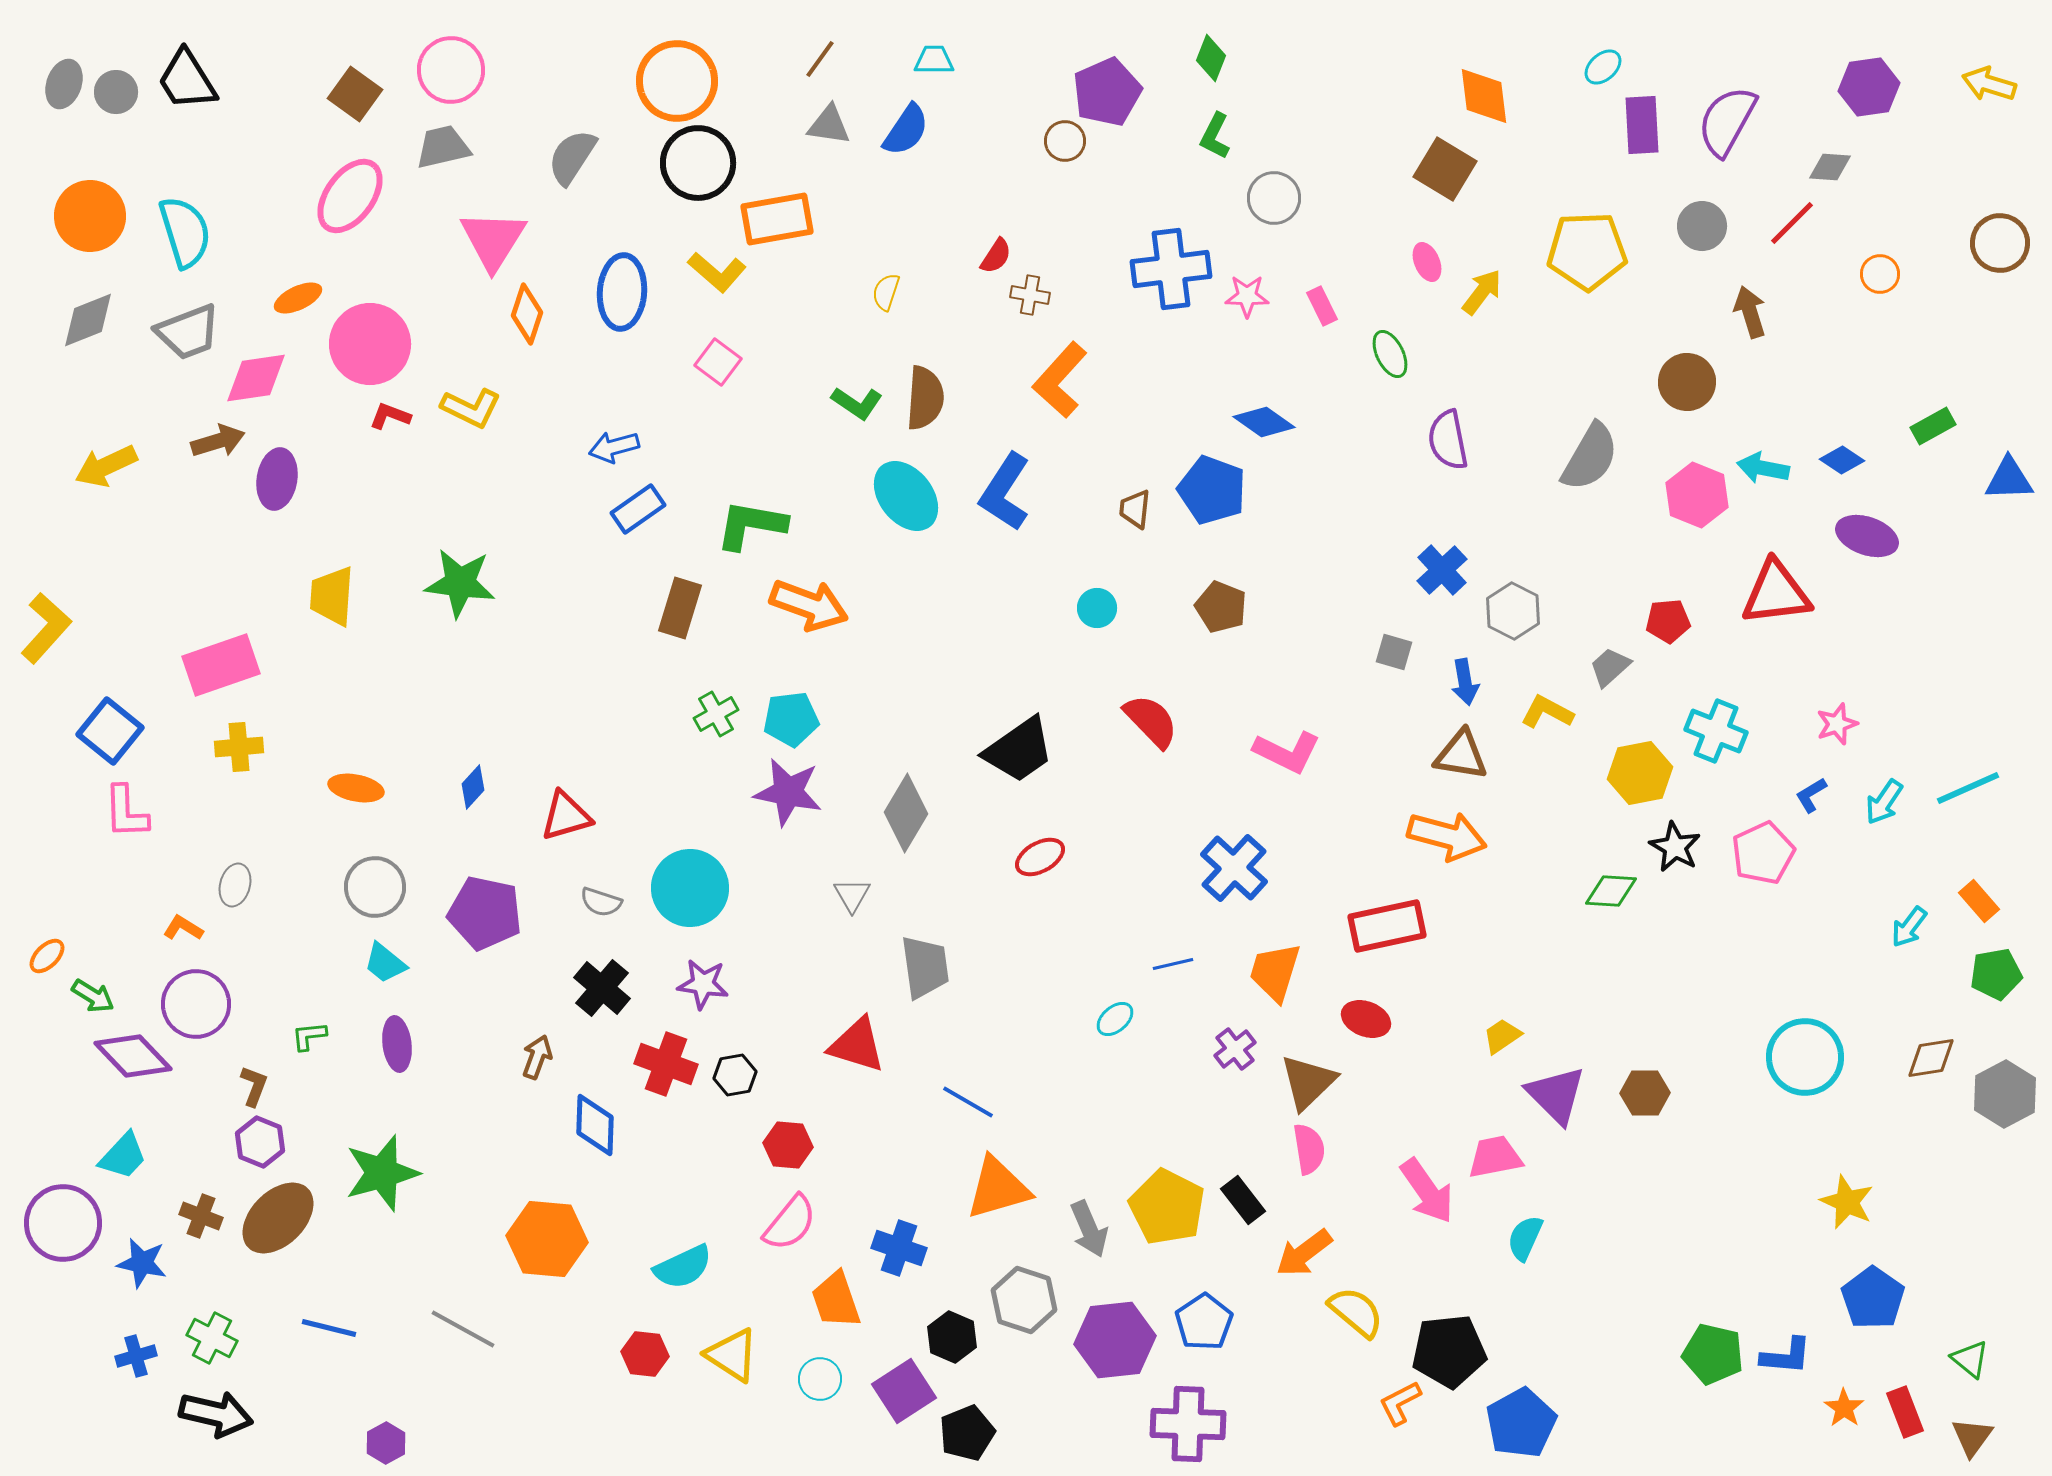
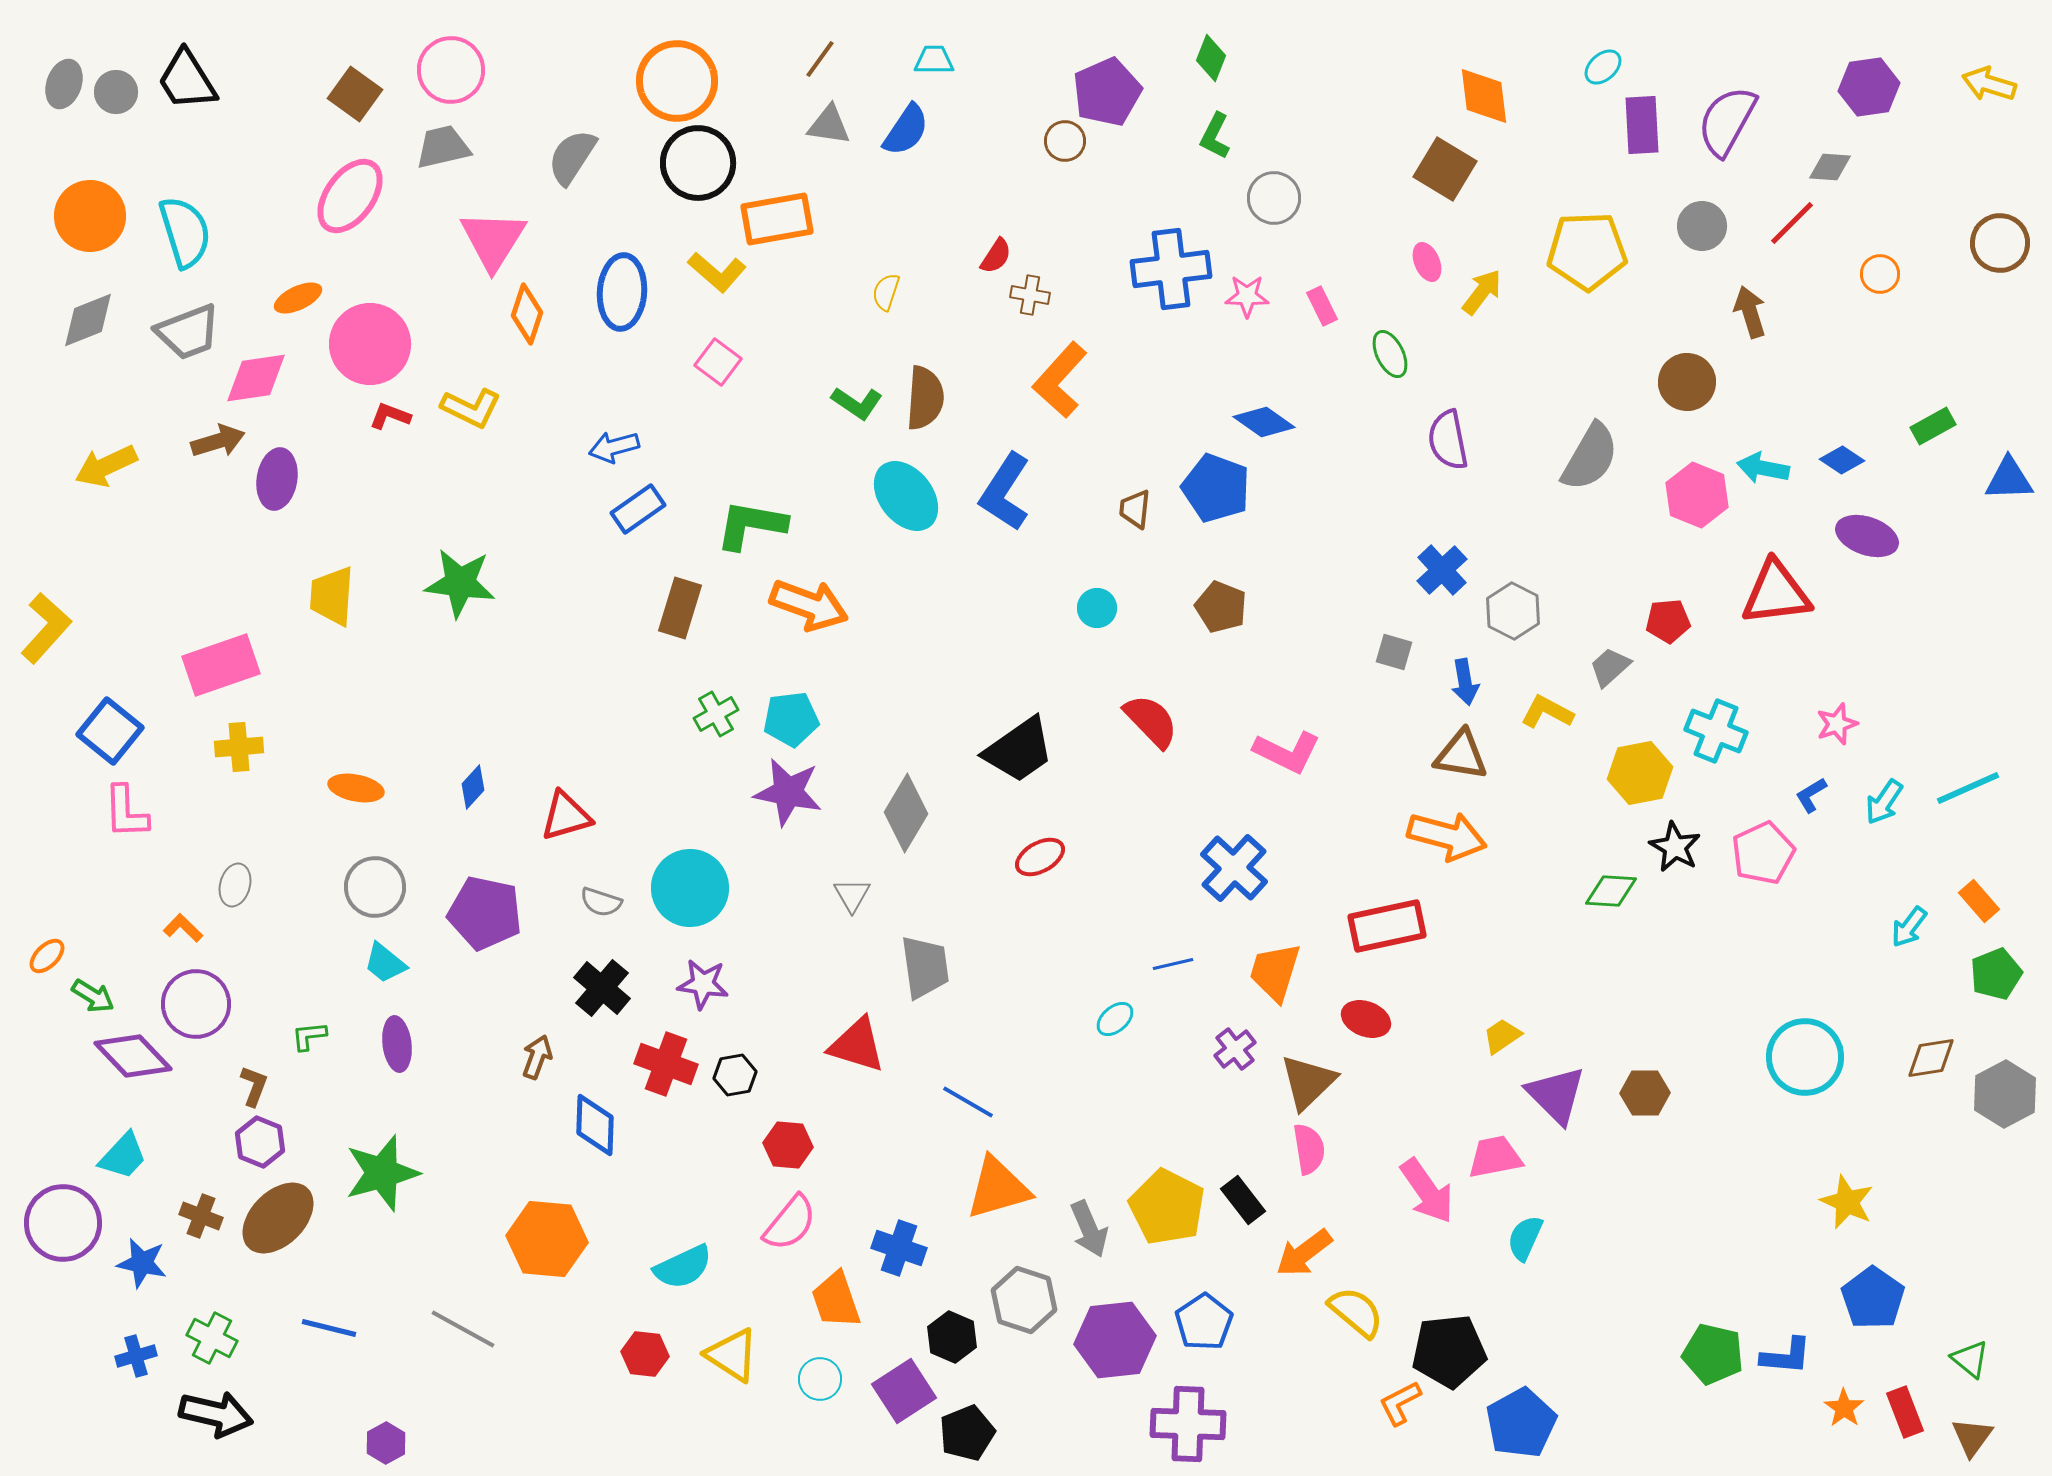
blue pentagon at (1212, 490): moved 4 px right, 2 px up
orange L-shape at (183, 928): rotated 12 degrees clockwise
green pentagon at (1996, 974): rotated 12 degrees counterclockwise
